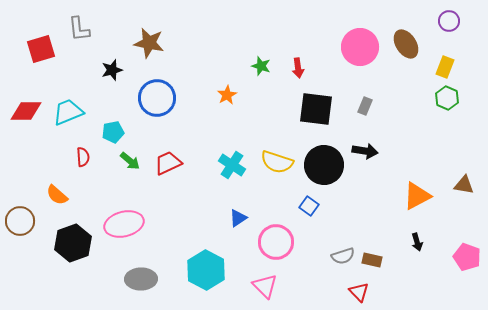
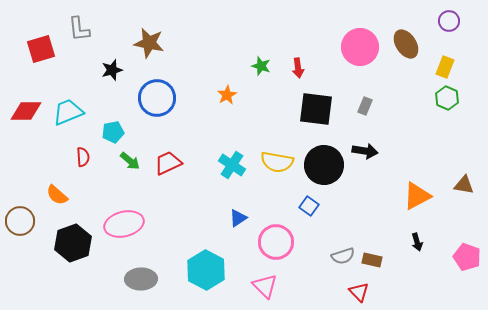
yellow semicircle at (277, 162): rotated 8 degrees counterclockwise
